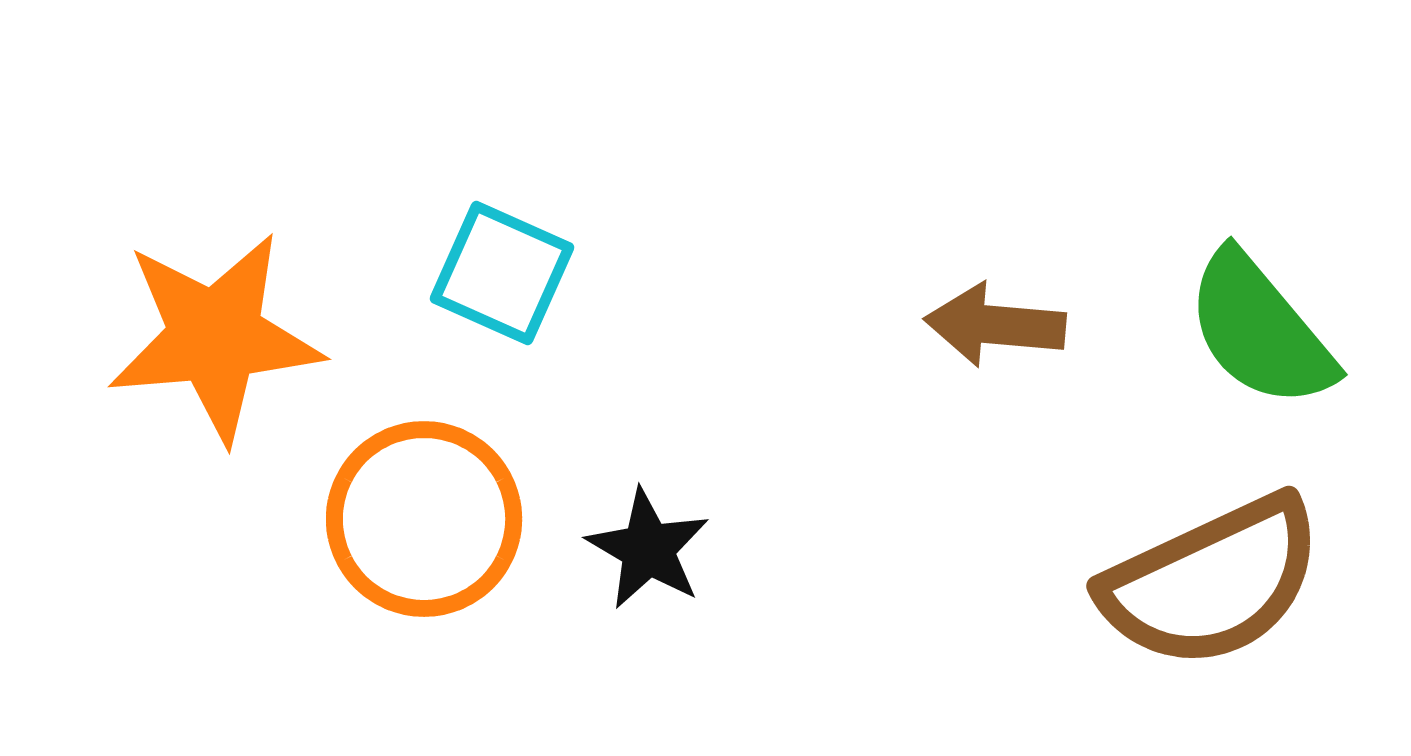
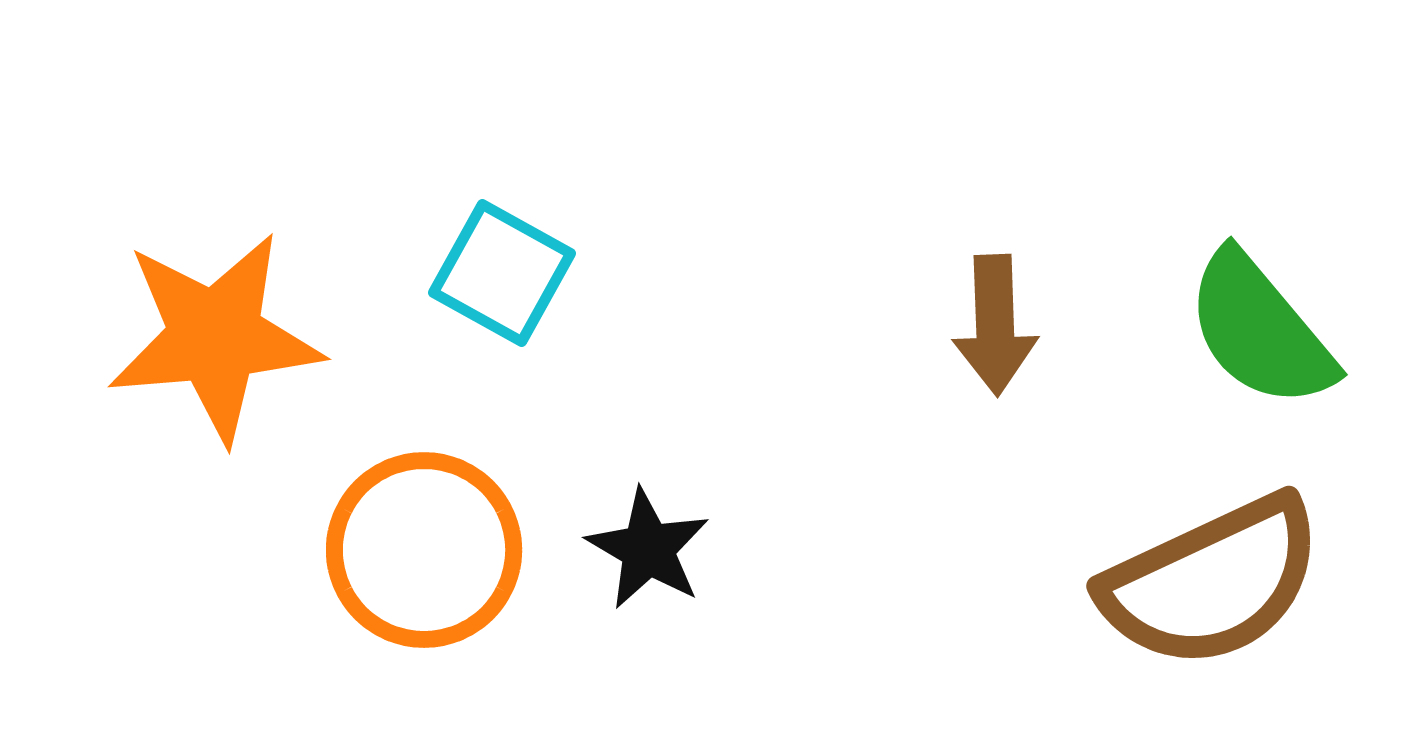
cyan square: rotated 5 degrees clockwise
brown arrow: rotated 97 degrees counterclockwise
orange circle: moved 31 px down
